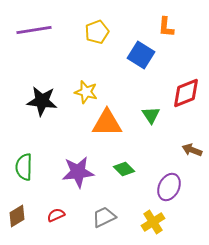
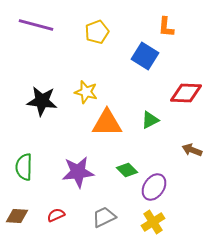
purple line: moved 2 px right, 5 px up; rotated 24 degrees clockwise
blue square: moved 4 px right, 1 px down
red diamond: rotated 24 degrees clockwise
green triangle: moved 1 px left, 5 px down; rotated 36 degrees clockwise
green diamond: moved 3 px right, 1 px down
purple ellipse: moved 15 px left; rotated 8 degrees clockwise
brown diamond: rotated 35 degrees clockwise
